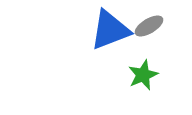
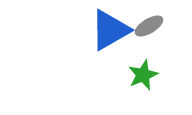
blue triangle: rotated 9 degrees counterclockwise
